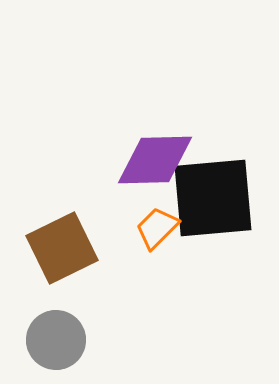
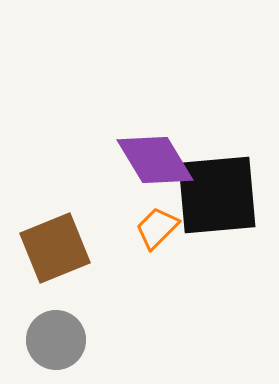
purple diamond: rotated 60 degrees clockwise
black square: moved 4 px right, 3 px up
brown square: moved 7 px left; rotated 4 degrees clockwise
